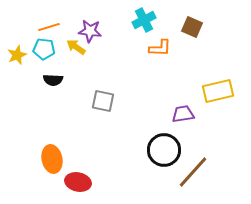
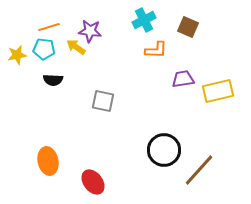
brown square: moved 4 px left
orange L-shape: moved 4 px left, 2 px down
yellow star: rotated 12 degrees clockwise
purple trapezoid: moved 35 px up
orange ellipse: moved 4 px left, 2 px down
brown line: moved 6 px right, 2 px up
red ellipse: moved 15 px right; rotated 40 degrees clockwise
